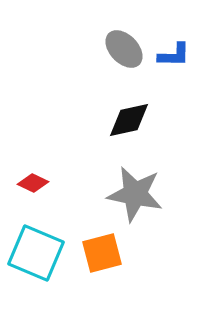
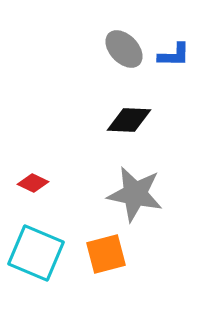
black diamond: rotated 15 degrees clockwise
orange square: moved 4 px right, 1 px down
